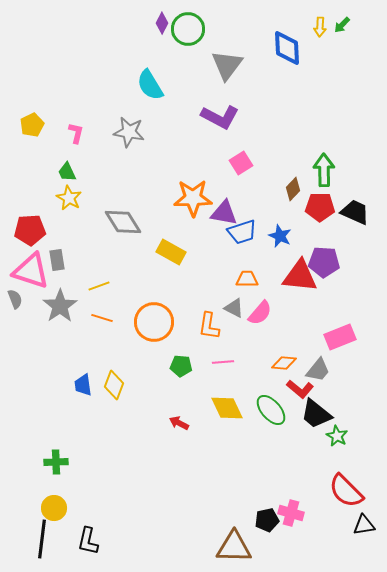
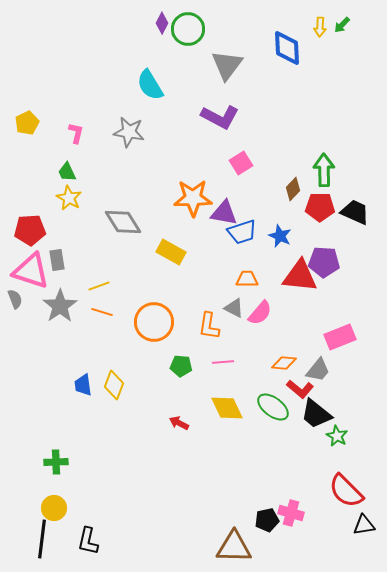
yellow pentagon at (32, 125): moved 5 px left, 2 px up
orange line at (102, 318): moved 6 px up
green ellipse at (271, 410): moved 2 px right, 3 px up; rotated 12 degrees counterclockwise
